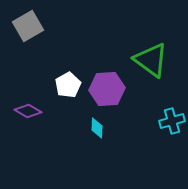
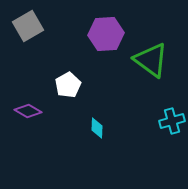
purple hexagon: moved 1 px left, 55 px up
